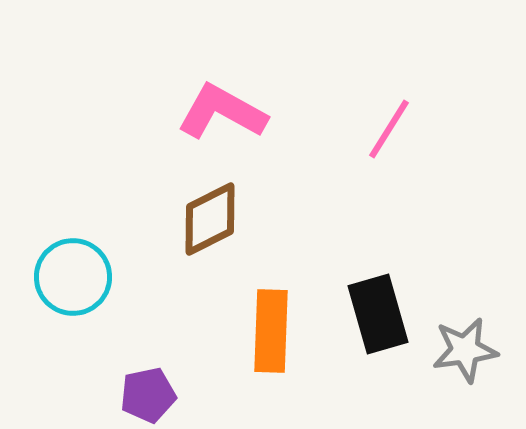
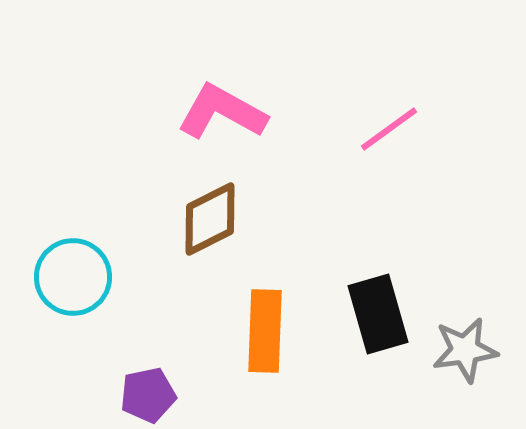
pink line: rotated 22 degrees clockwise
orange rectangle: moved 6 px left
